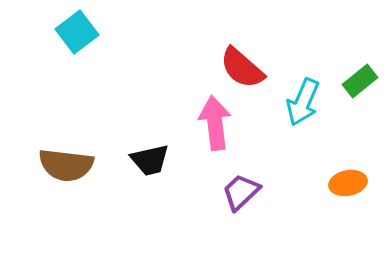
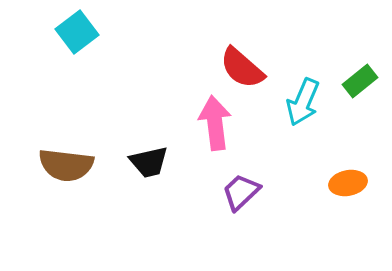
black trapezoid: moved 1 px left, 2 px down
